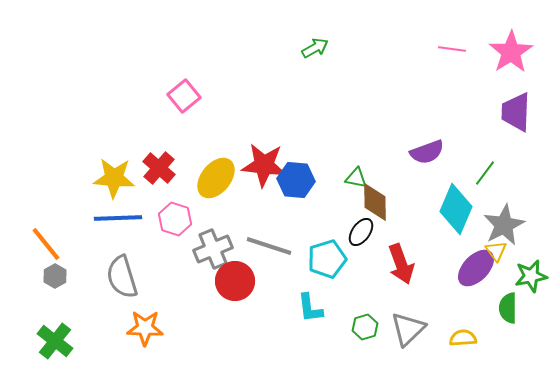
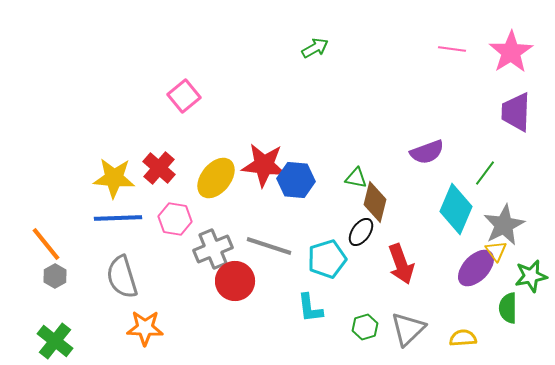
brown diamond: rotated 15 degrees clockwise
pink hexagon: rotated 8 degrees counterclockwise
